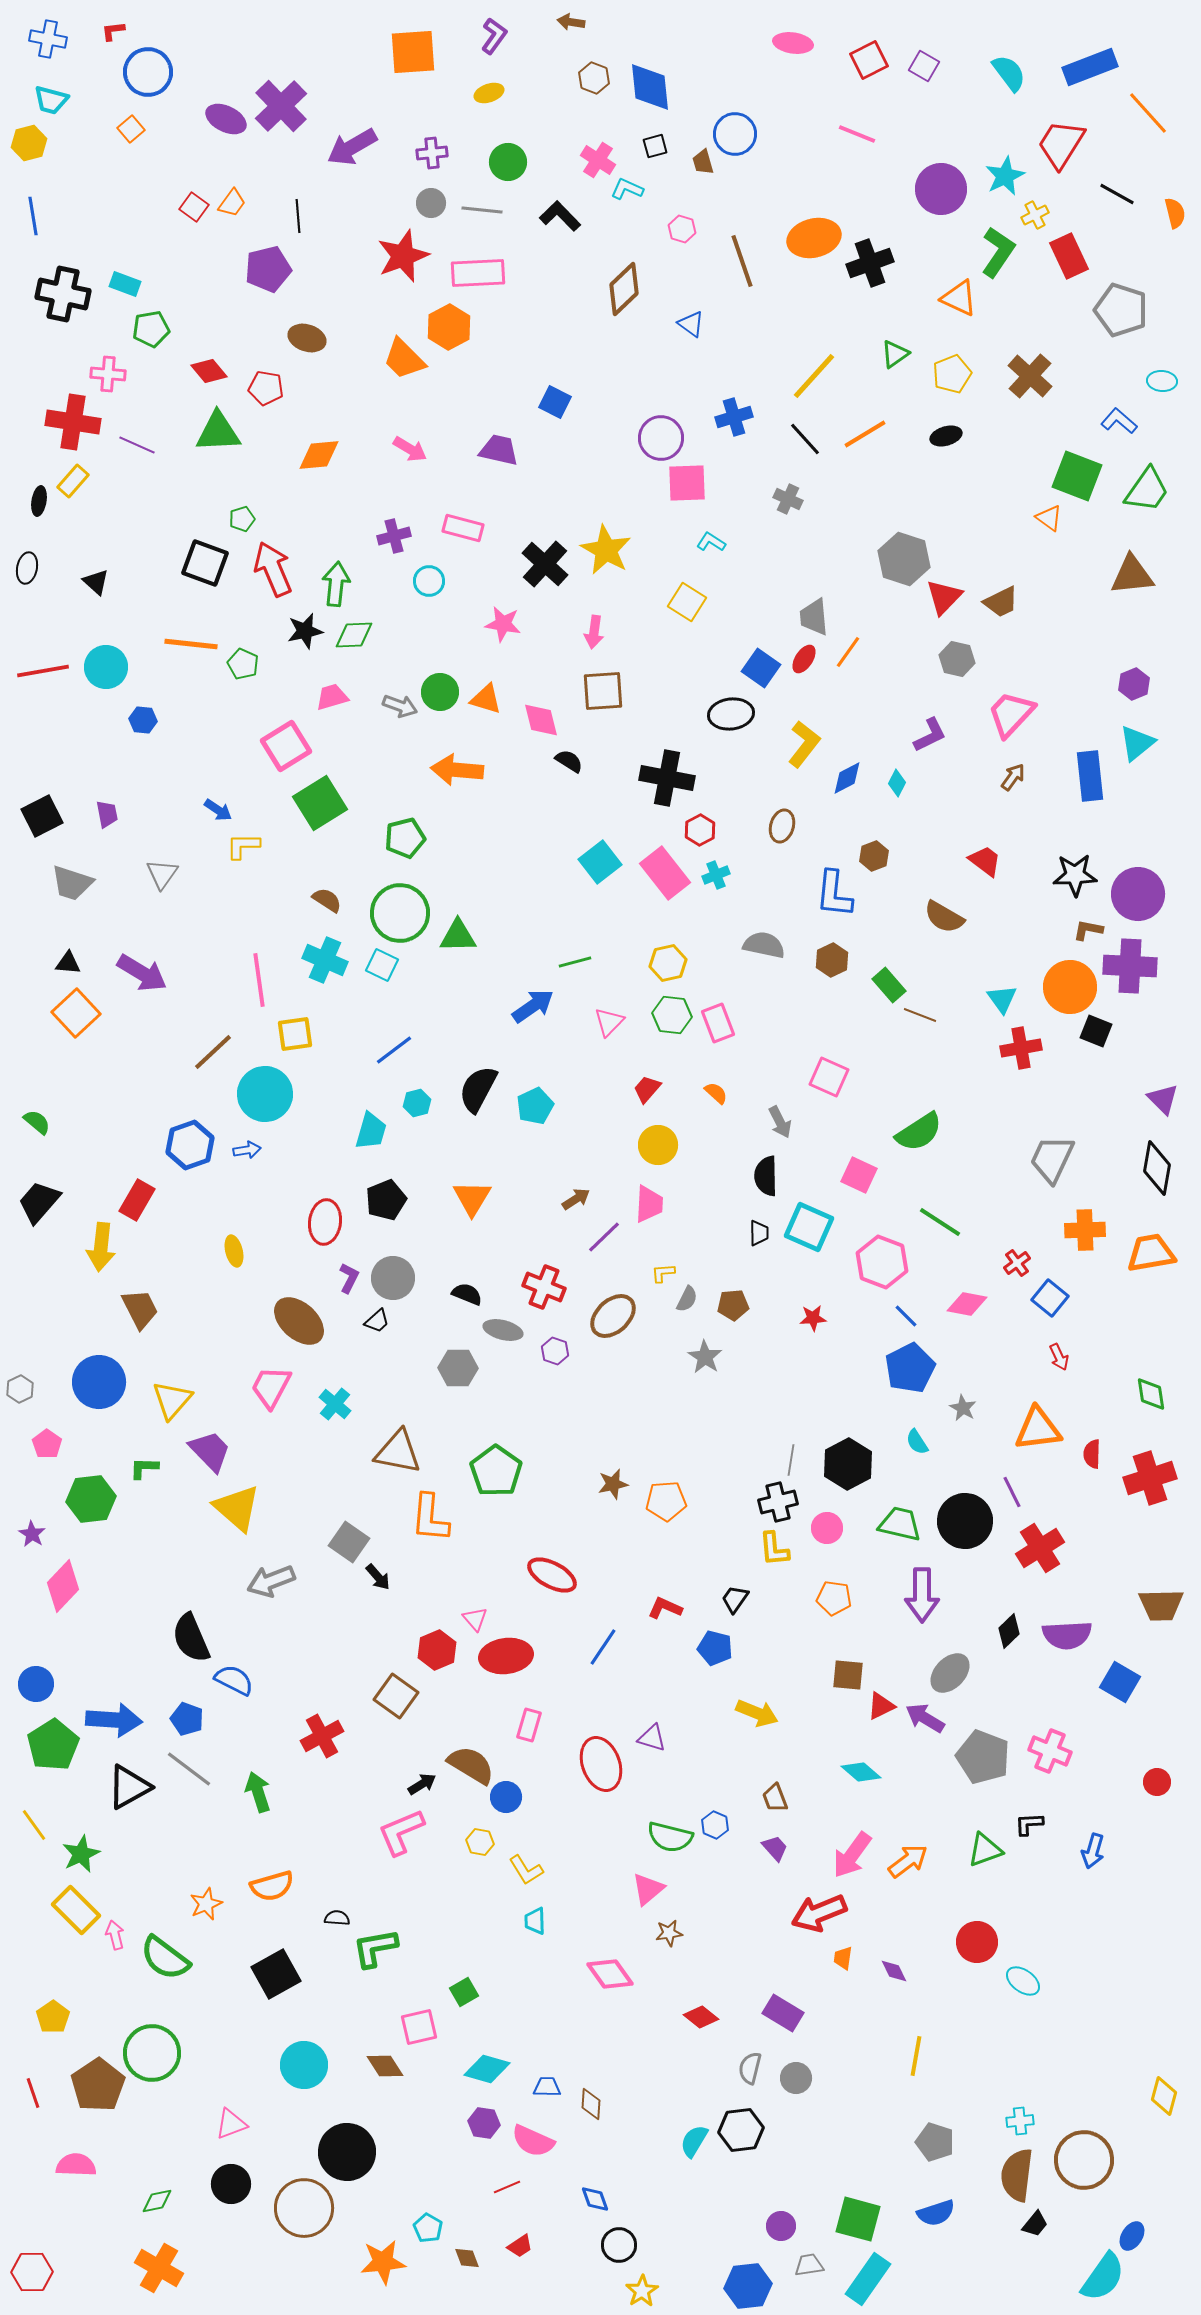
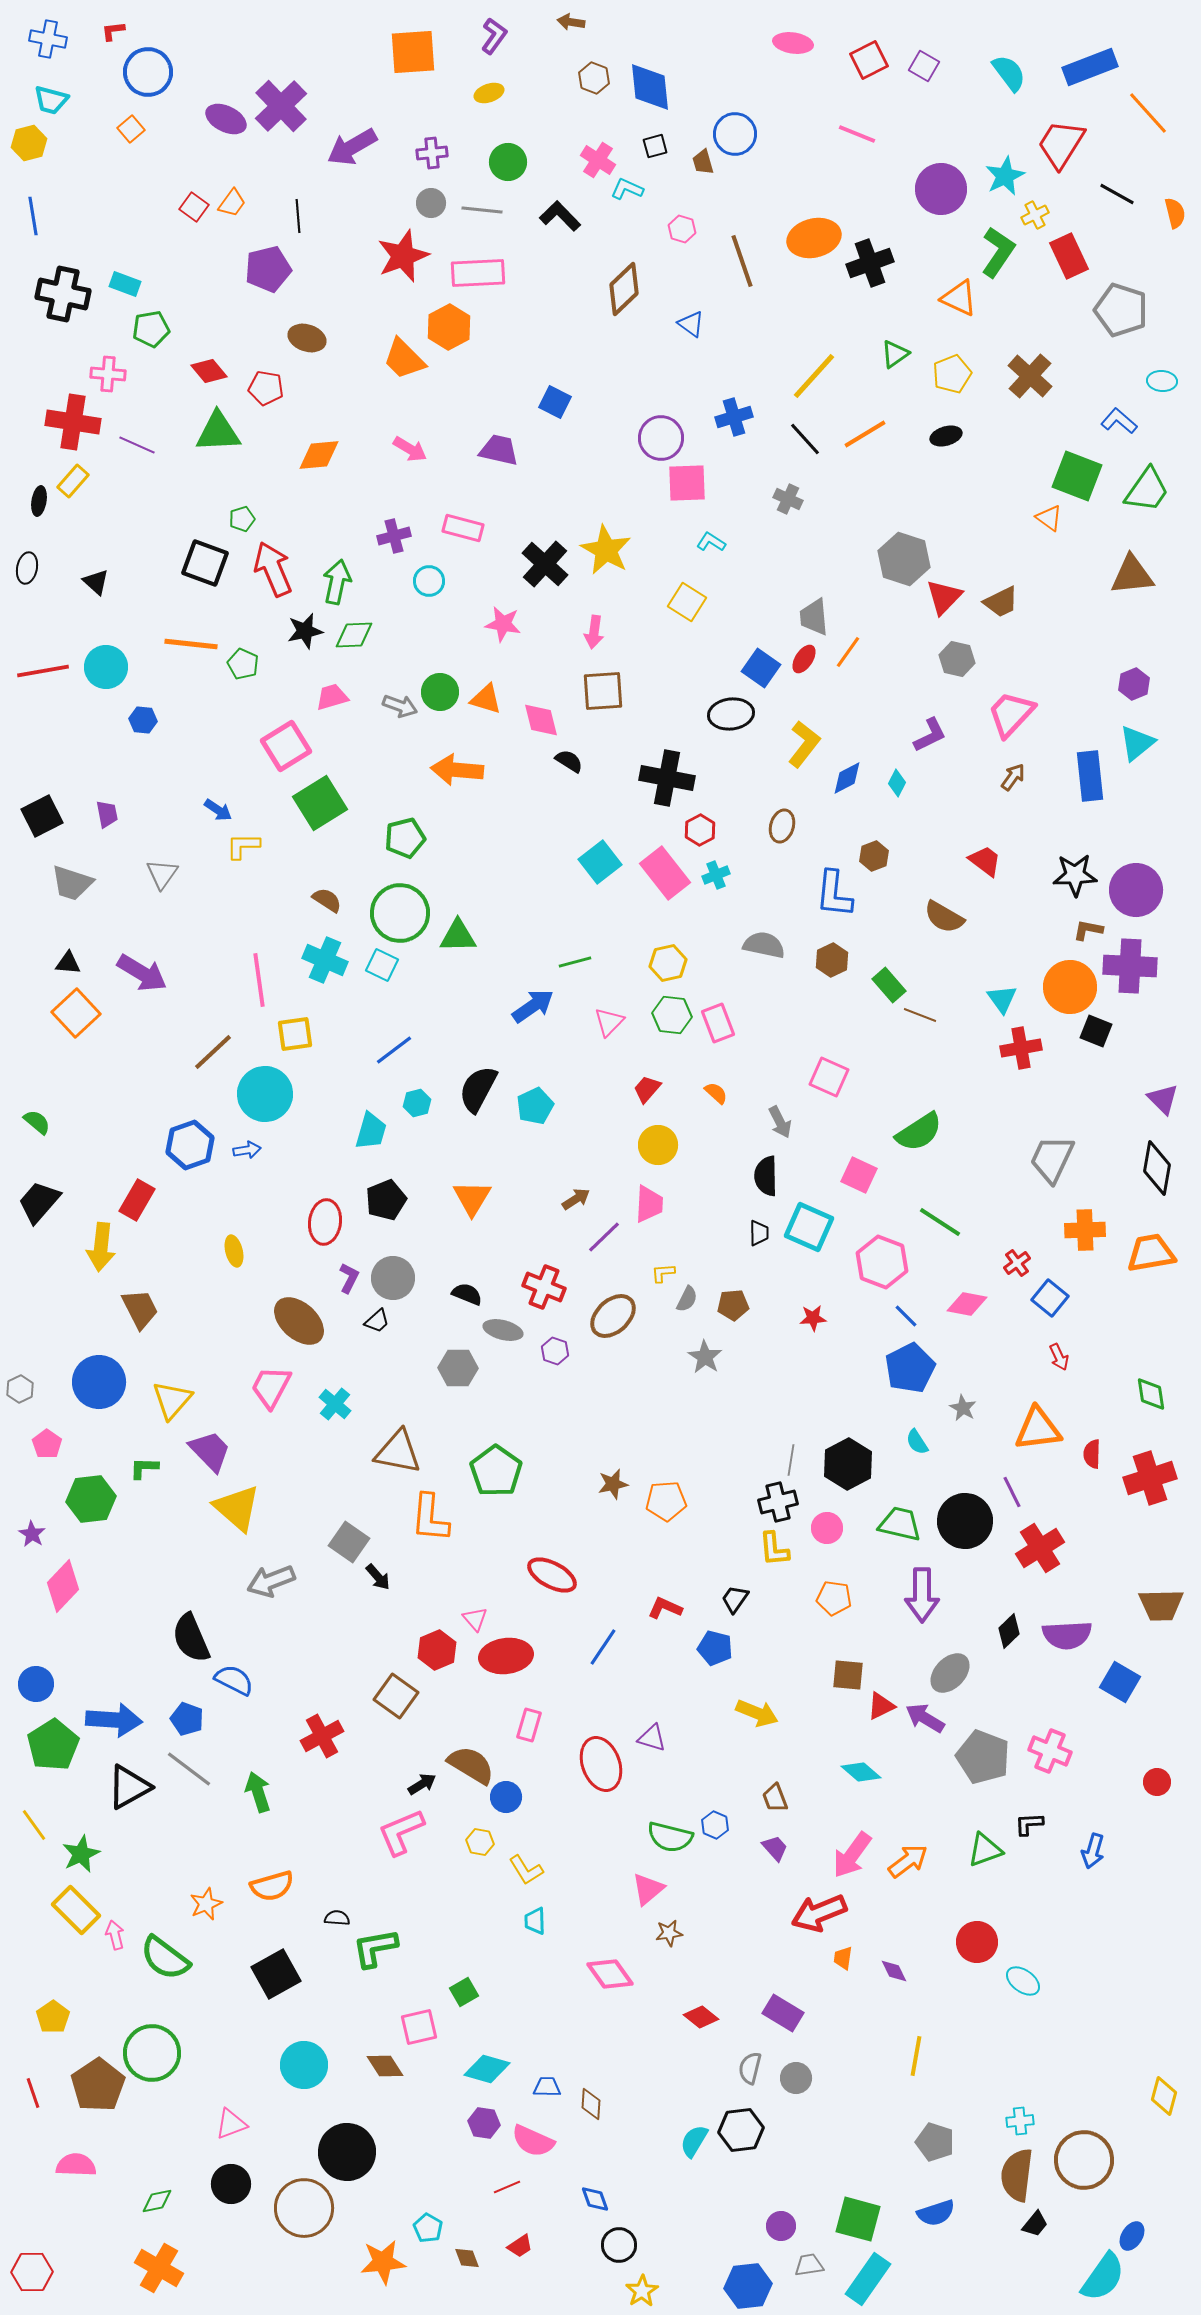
green arrow at (336, 584): moved 1 px right, 2 px up; rotated 6 degrees clockwise
purple circle at (1138, 894): moved 2 px left, 4 px up
